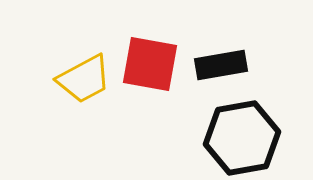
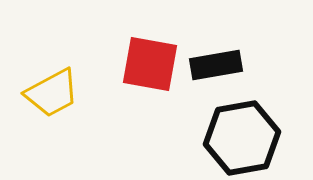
black rectangle: moved 5 px left
yellow trapezoid: moved 32 px left, 14 px down
